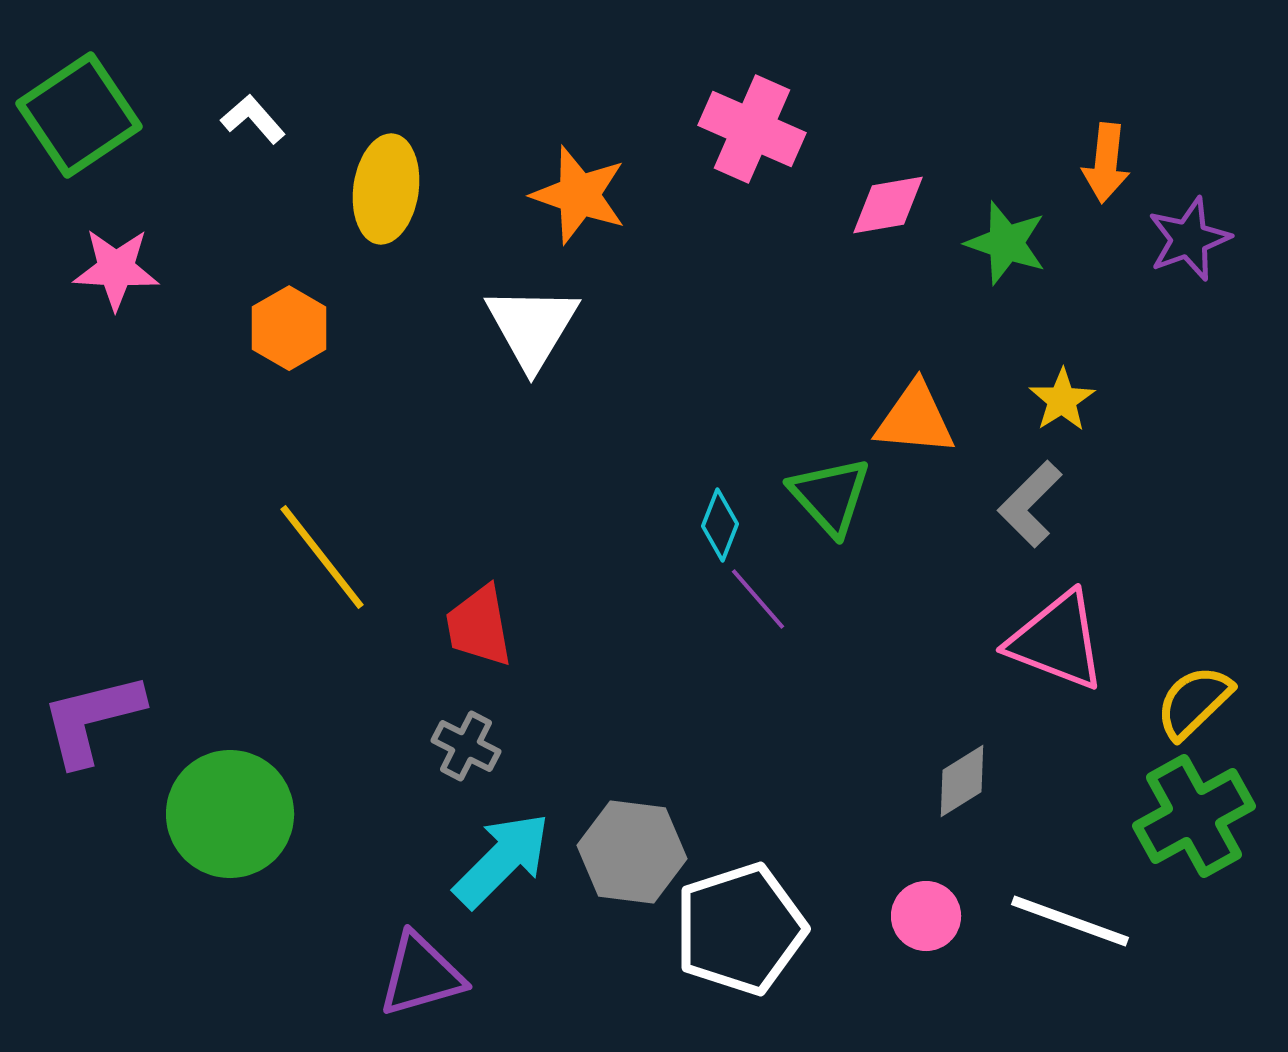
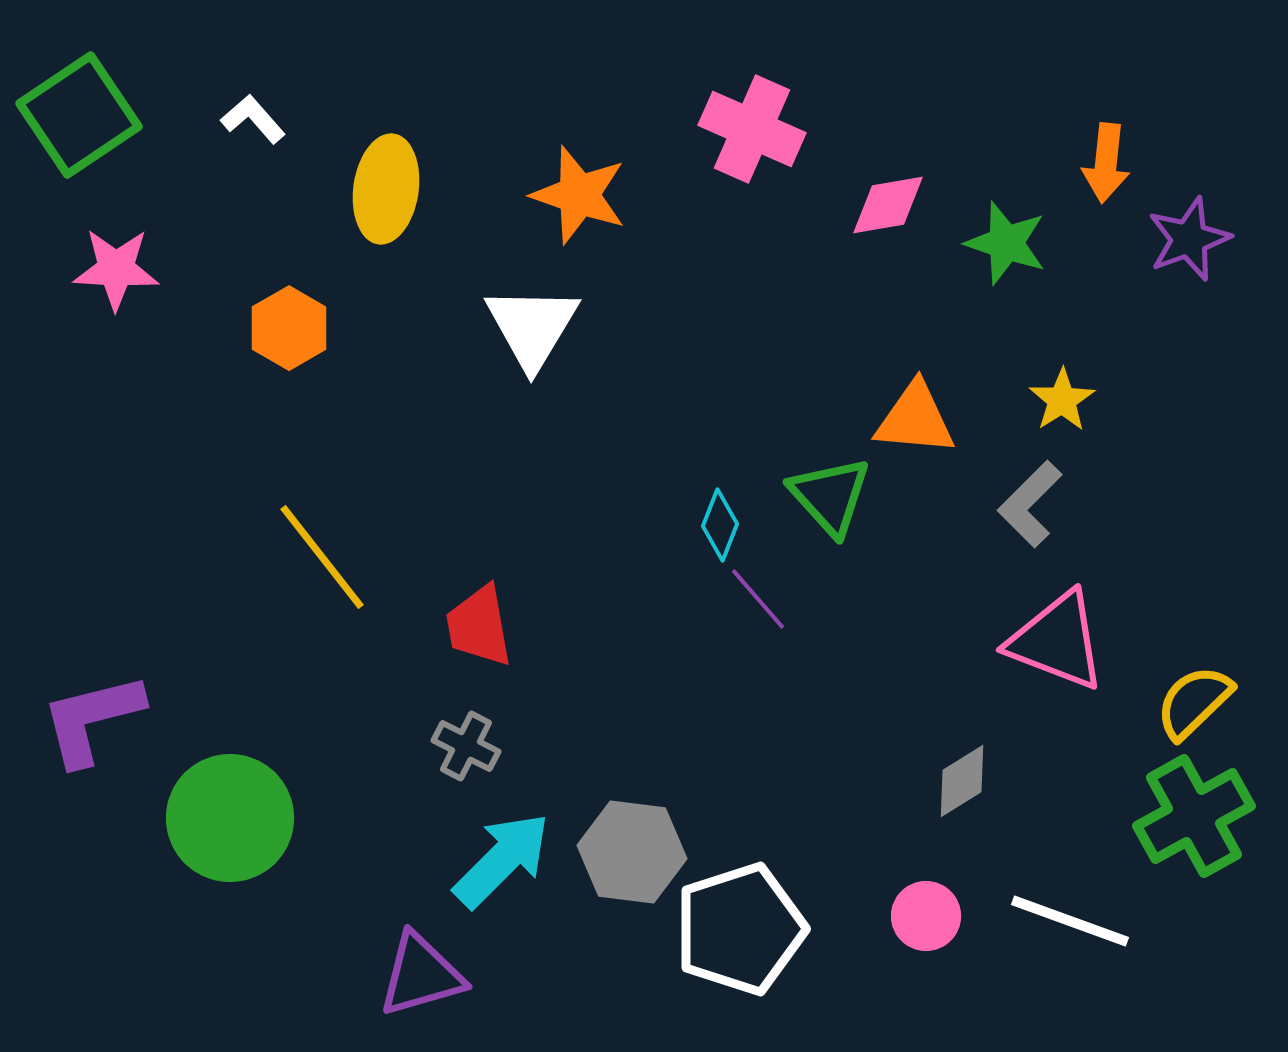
green circle: moved 4 px down
